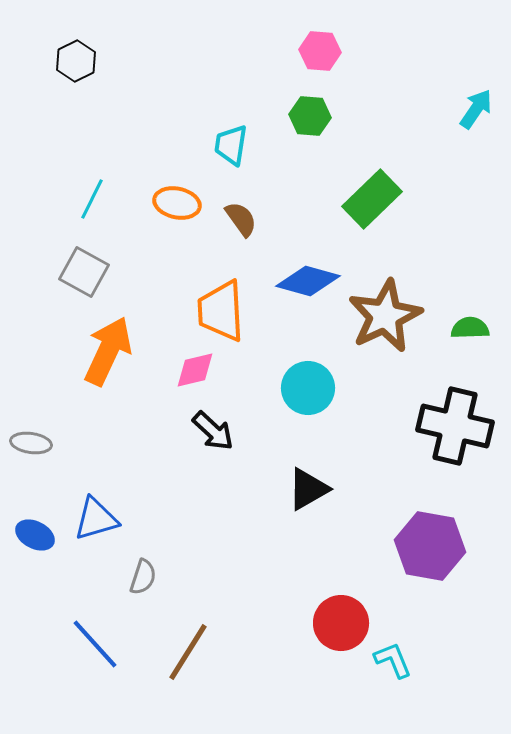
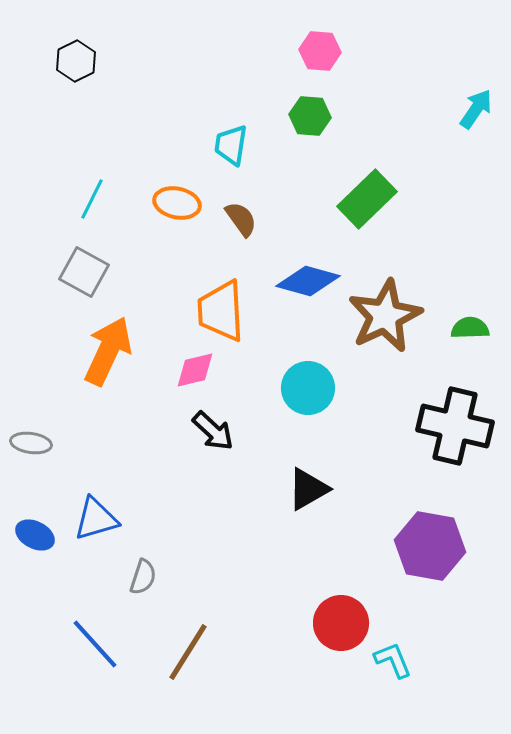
green rectangle: moved 5 px left
